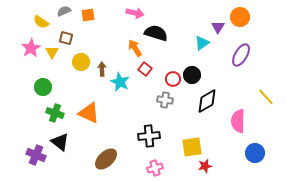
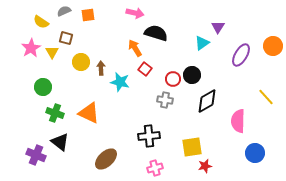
orange circle: moved 33 px right, 29 px down
brown arrow: moved 1 px left, 1 px up
cyan star: rotated 12 degrees counterclockwise
